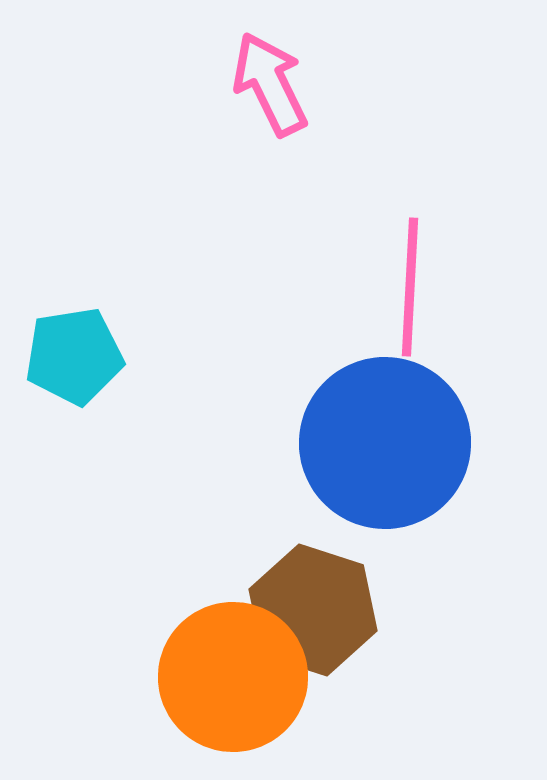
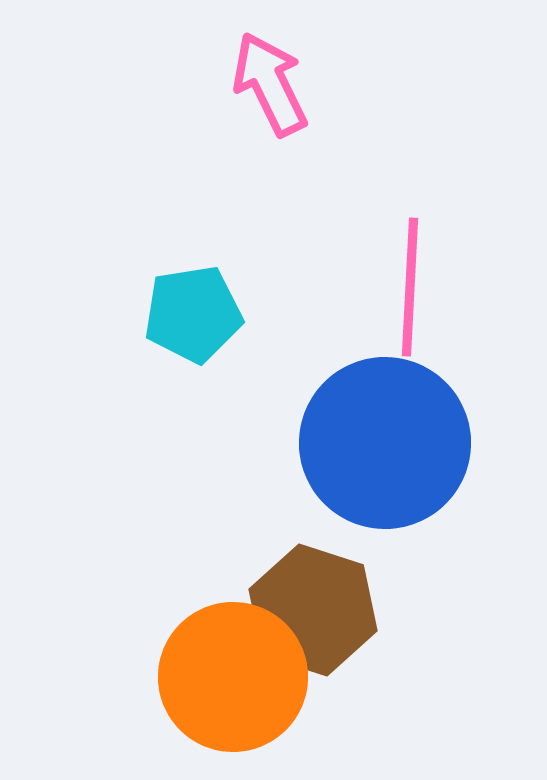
cyan pentagon: moved 119 px right, 42 px up
